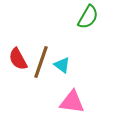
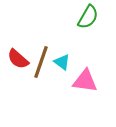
red semicircle: rotated 20 degrees counterclockwise
cyan triangle: moved 3 px up
pink triangle: moved 13 px right, 21 px up
